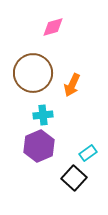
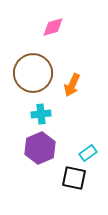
cyan cross: moved 2 px left, 1 px up
purple hexagon: moved 1 px right, 2 px down
black square: rotated 30 degrees counterclockwise
